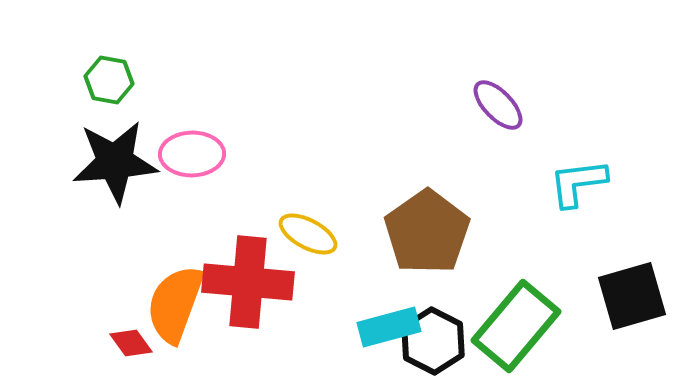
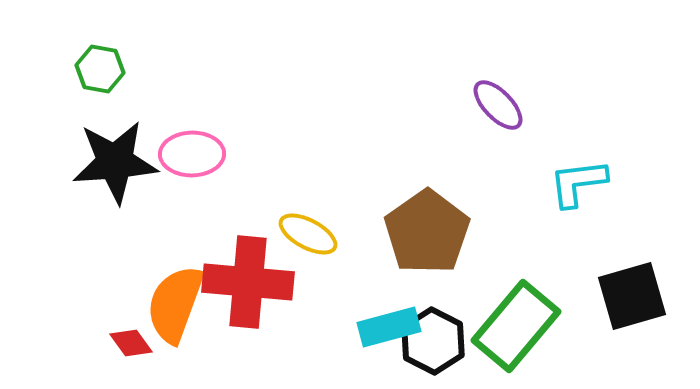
green hexagon: moved 9 px left, 11 px up
